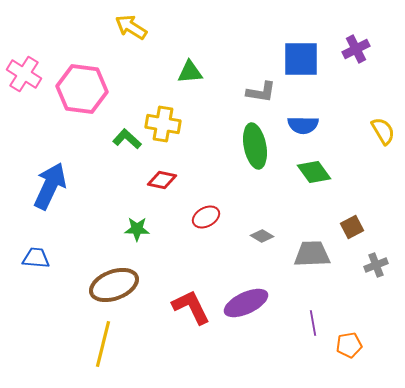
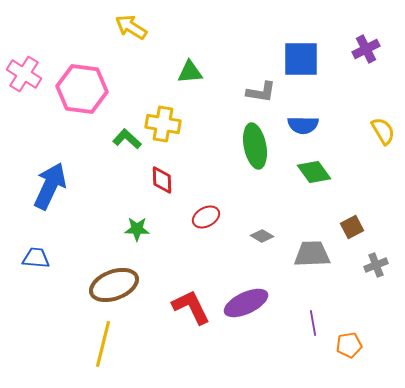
purple cross: moved 10 px right
red diamond: rotated 76 degrees clockwise
